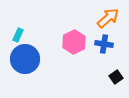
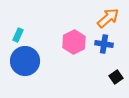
blue circle: moved 2 px down
